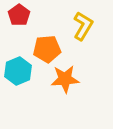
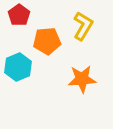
orange pentagon: moved 8 px up
cyan hexagon: moved 4 px up
orange star: moved 17 px right
